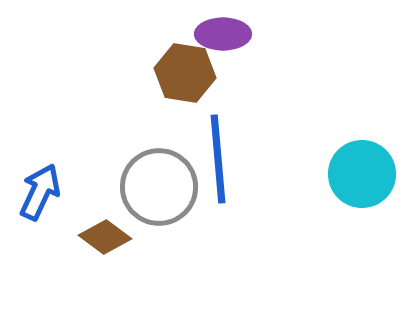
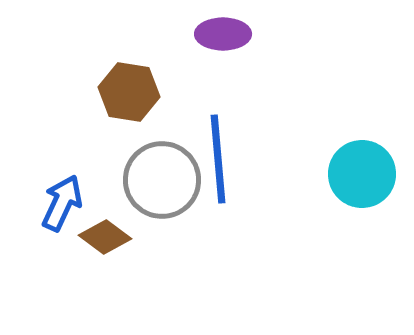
brown hexagon: moved 56 px left, 19 px down
gray circle: moved 3 px right, 7 px up
blue arrow: moved 22 px right, 11 px down
